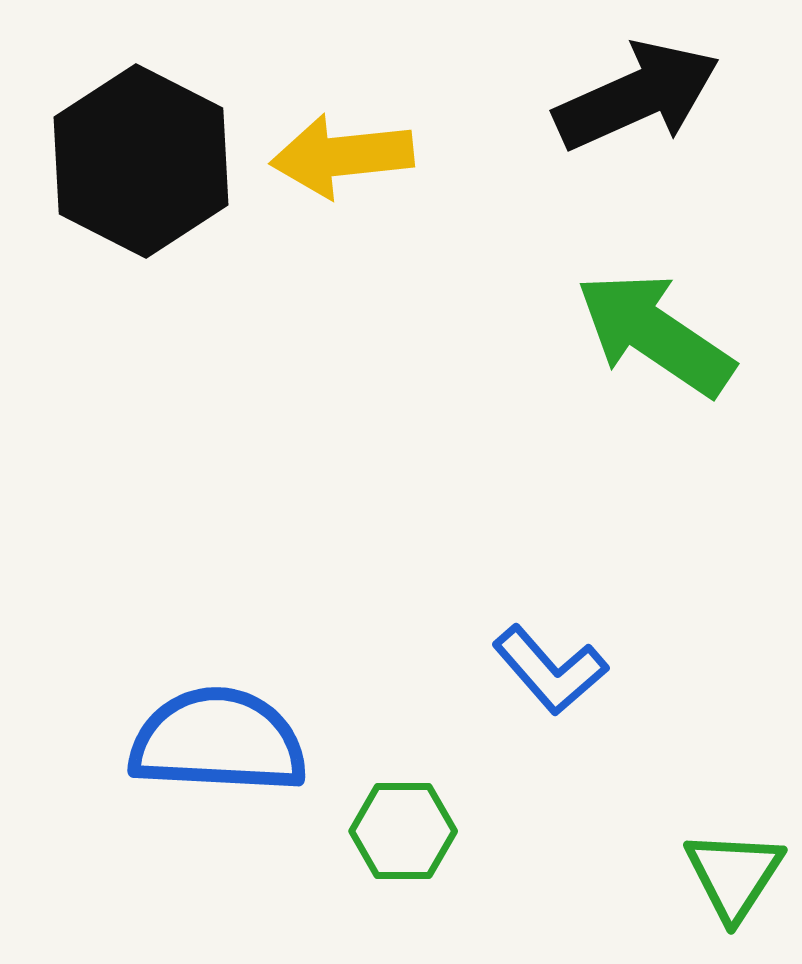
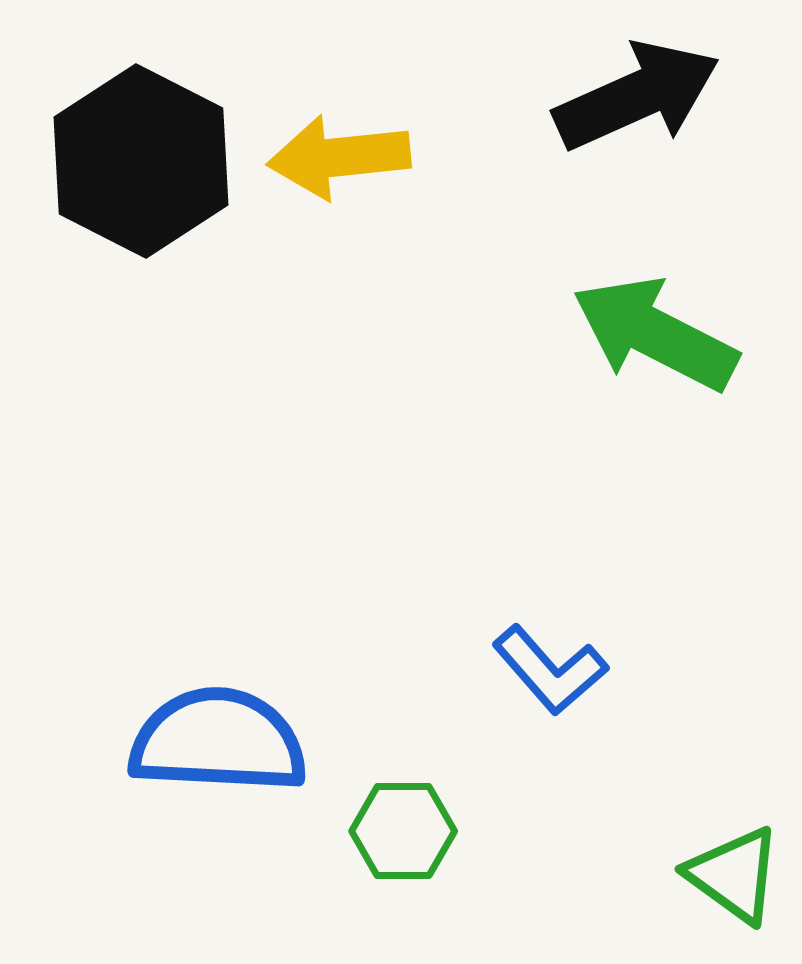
yellow arrow: moved 3 px left, 1 px down
green arrow: rotated 7 degrees counterclockwise
green triangle: rotated 27 degrees counterclockwise
